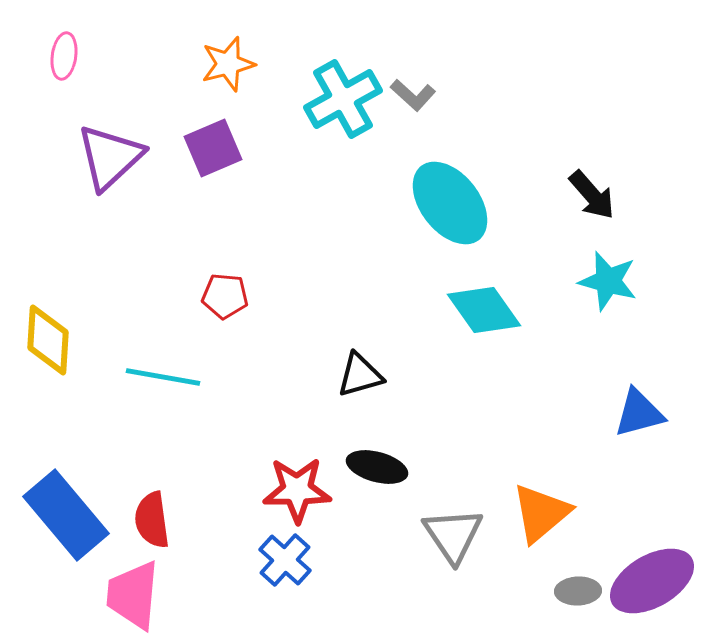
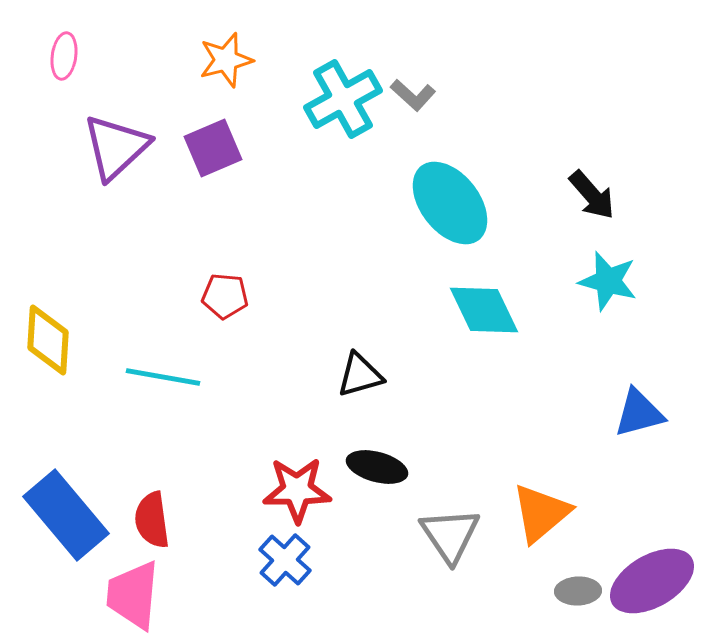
orange star: moved 2 px left, 4 px up
purple triangle: moved 6 px right, 10 px up
cyan diamond: rotated 10 degrees clockwise
gray triangle: moved 3 px left
